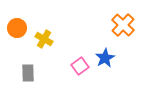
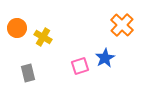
orange cross: moved 1 px left
yellow cross: moved 1 px left, 2 px up
pink square: rotated 18 degrees clockwise
gray rectangle: rotated 12 degrees counterclockwise
